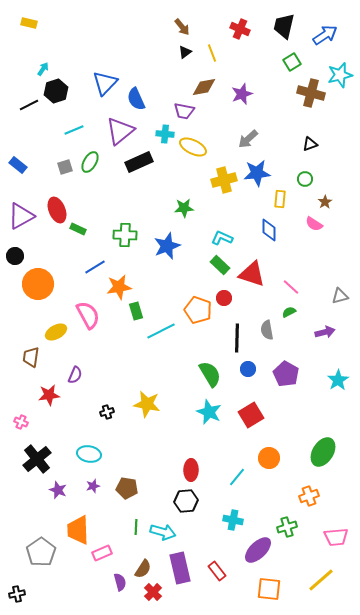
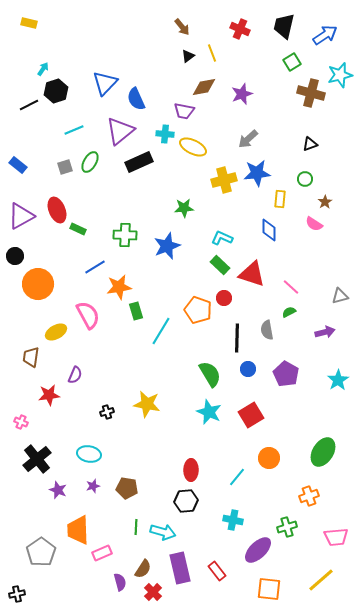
black triangle at (185, 52): moved 3 px right, 4 px down
cyan line at (161, 331): rotated 32 degrees counterclockwise
